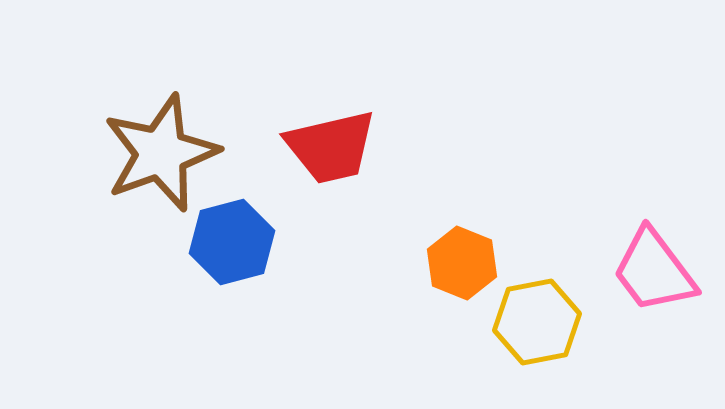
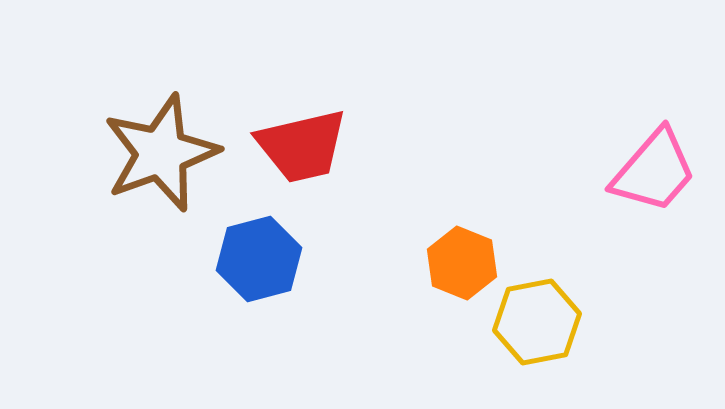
red trapezoid: moved 29 px left, 1 px up
blue hexagon: moved 27 px right, 17 px down
pink trapezoid: moved 100 px up; rotated 102 degrees counterclockwise
